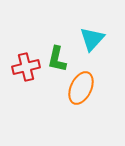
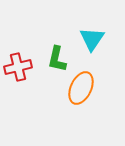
cyan triangle: rotated 8 degrees counterclockwise
red cross: moved 8 px left
